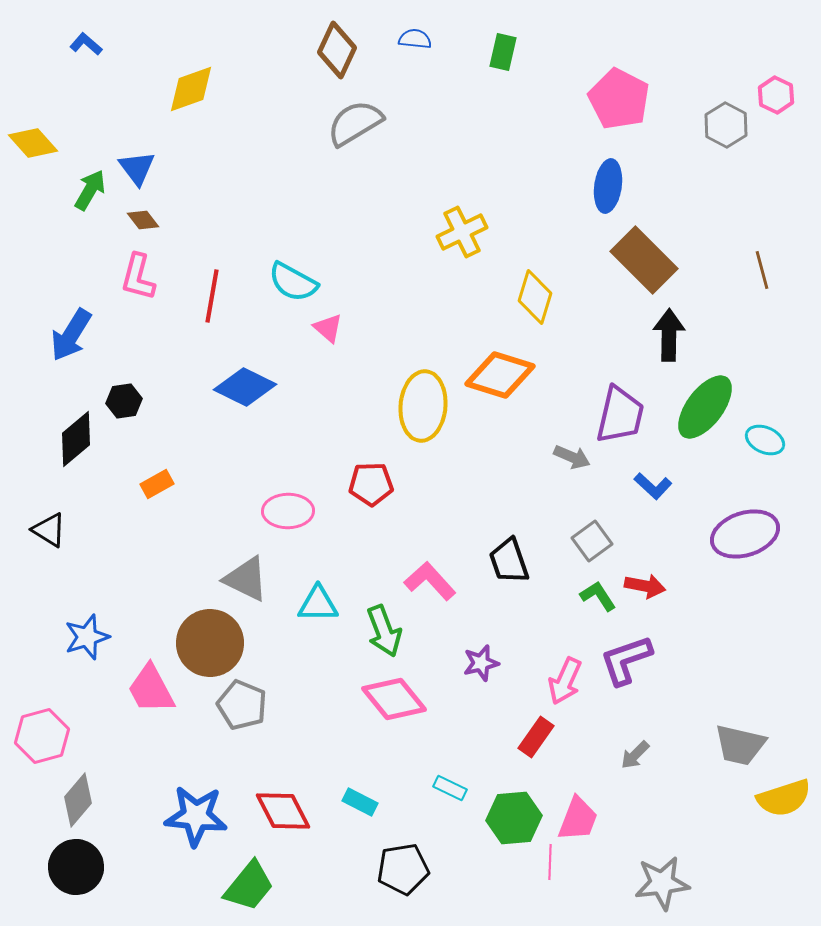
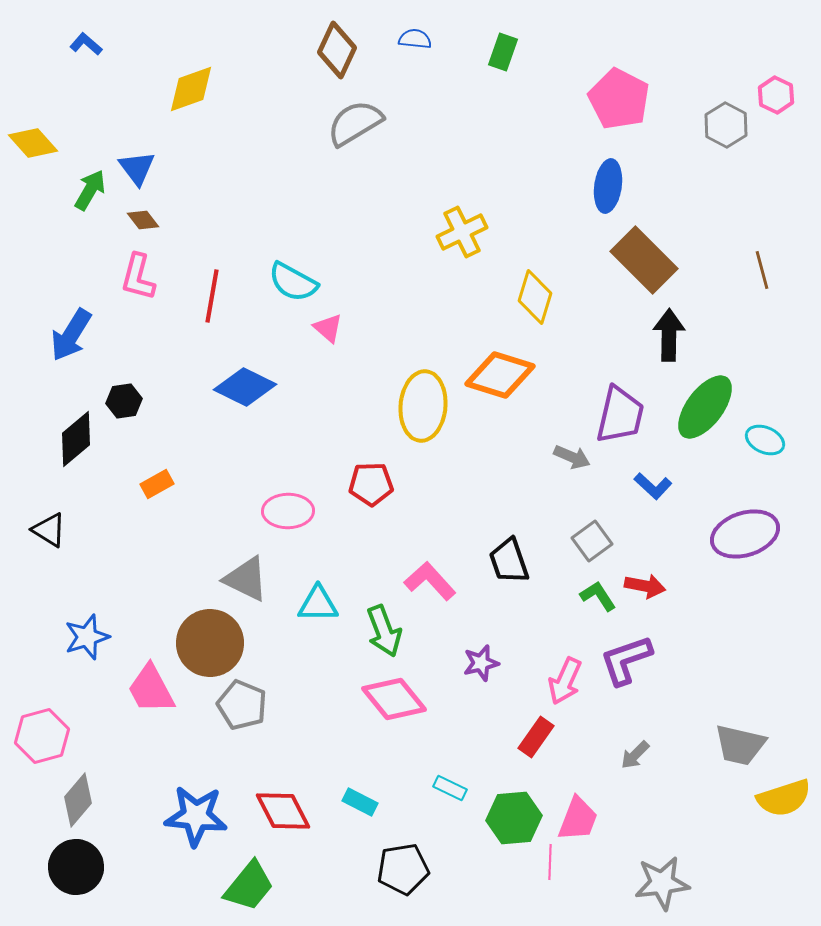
green rectangle at (503, 52): rotated 6 degrees clockwise
